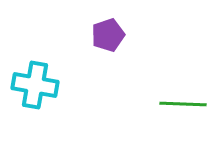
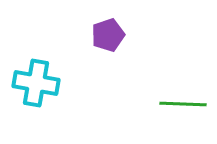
cyan cross: moved 1 px right, 2 px up
